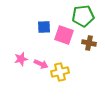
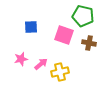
green pentagon: rotated 20 degrees clockwise
blue square: moved 13 px left
pink arrow: rotated 64 degrees counterclockwise
